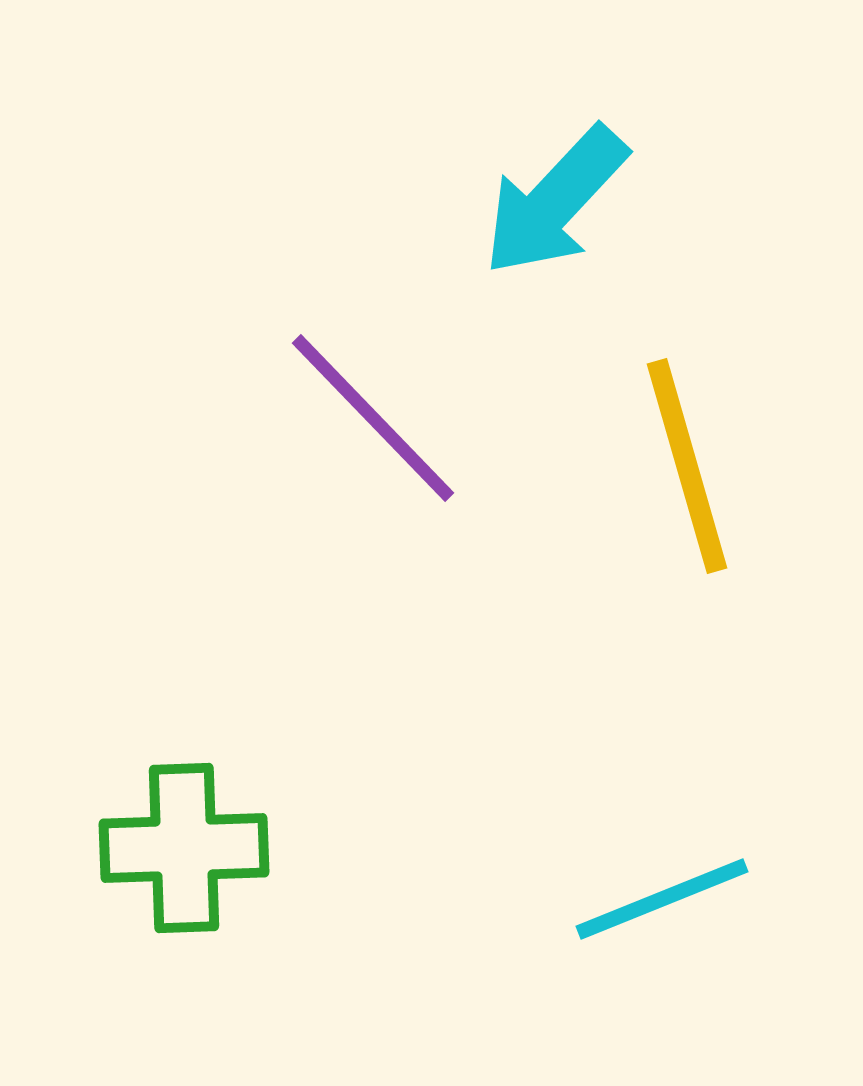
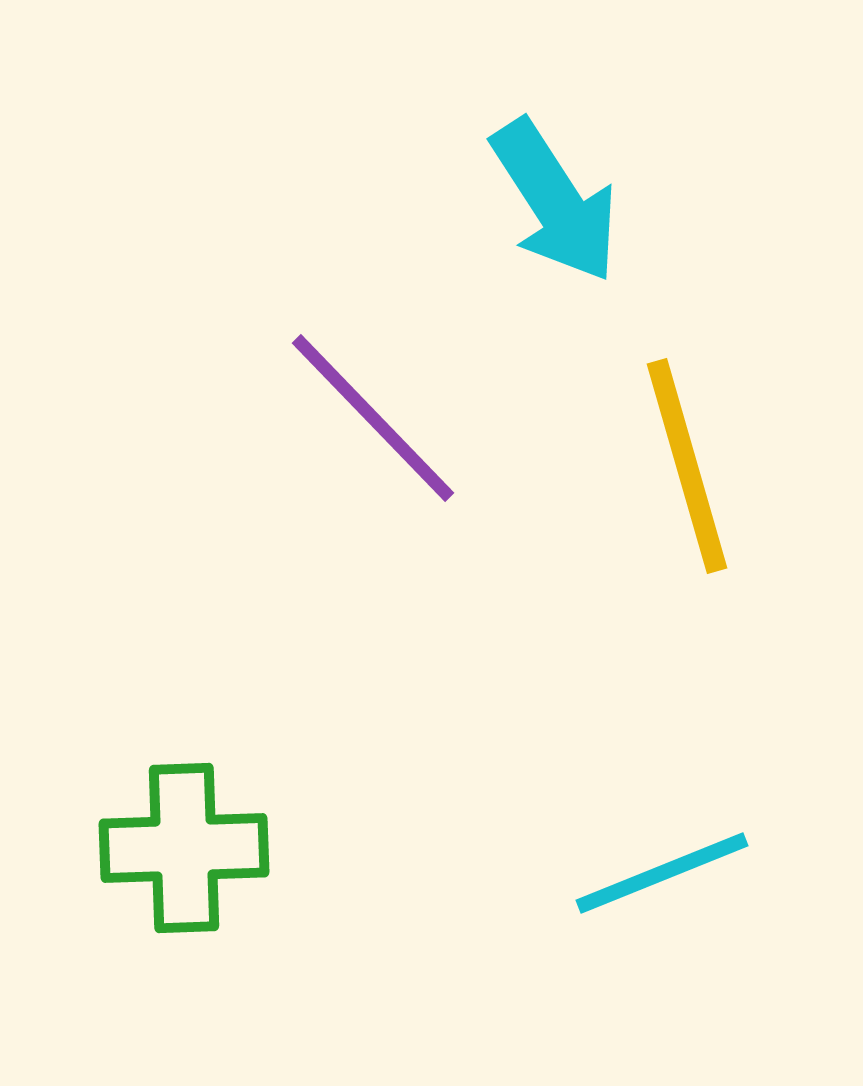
cyan arrow: rotated 76 degrees counterclockwise
cyan line: moved 26 px up
